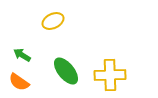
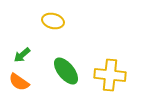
yellow ellipse: rotated 40 degrees clockwise
green arrow: rotated 72 degrees counterclockwise
yellow cross: rotated 8 degrees clockwise
